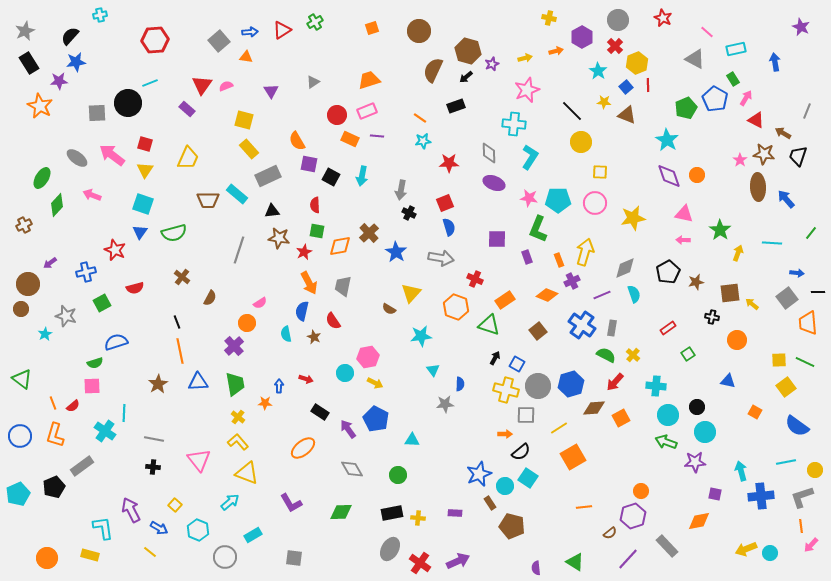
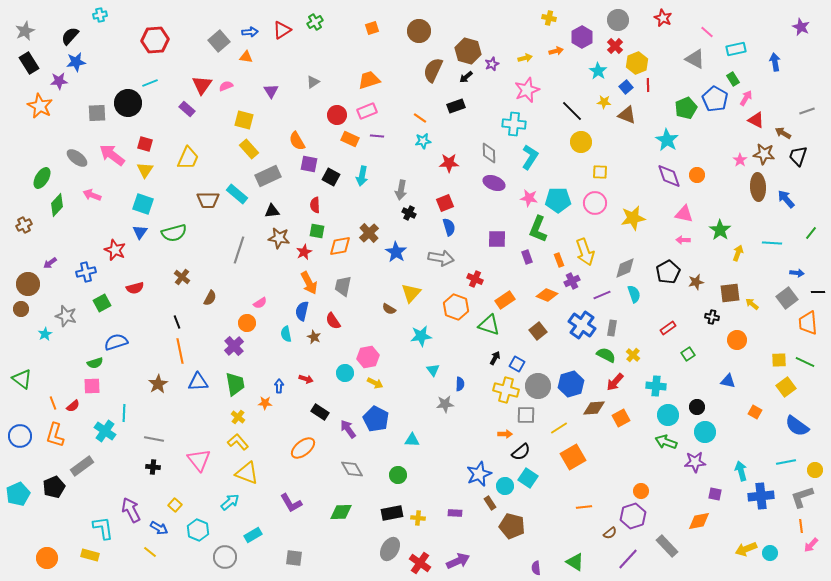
gray line at (807, 111): rotated 49 degrees clockwise
yellow arrow at (585, 252): rotated 144 degrees clockwise
